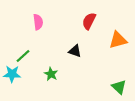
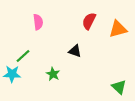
orange triangle: moved 11 px up
green star: moved 2 px right
